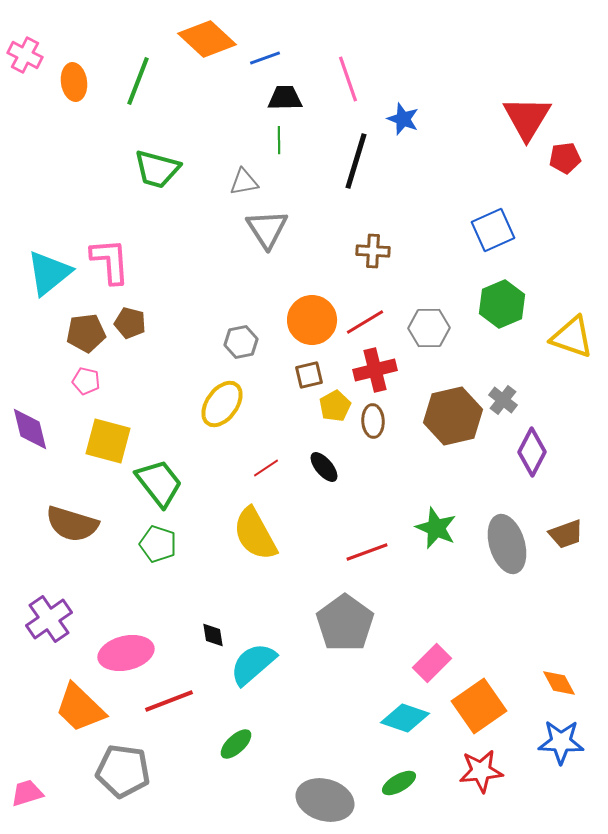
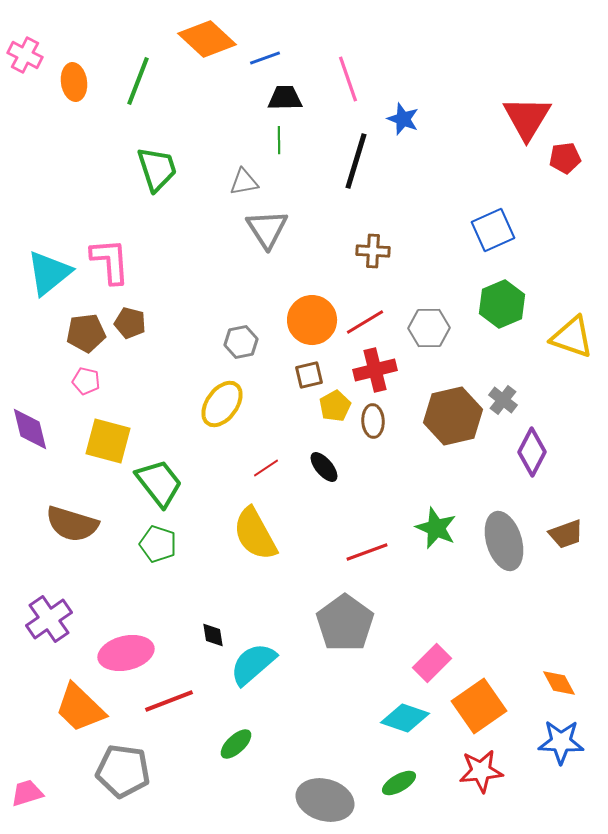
green trapezoid at (157, 169): rotated 123 degrees counterclockwise
gray ellipse at (507, 544): moved 3 px left, 3 px up
